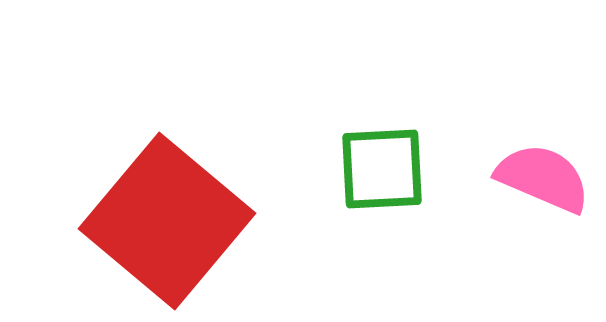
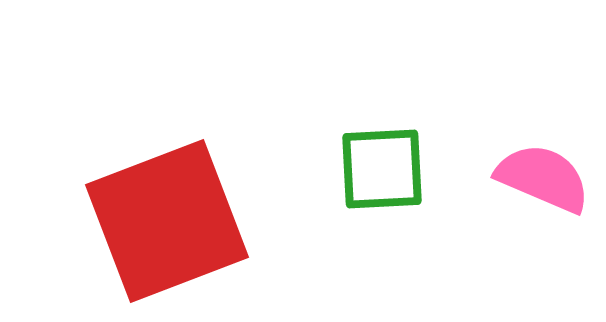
red square: rotated 29 degrees clockwise
